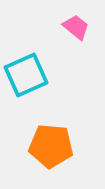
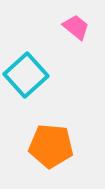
cyan square: rotated 18 degrees counterclockwise
